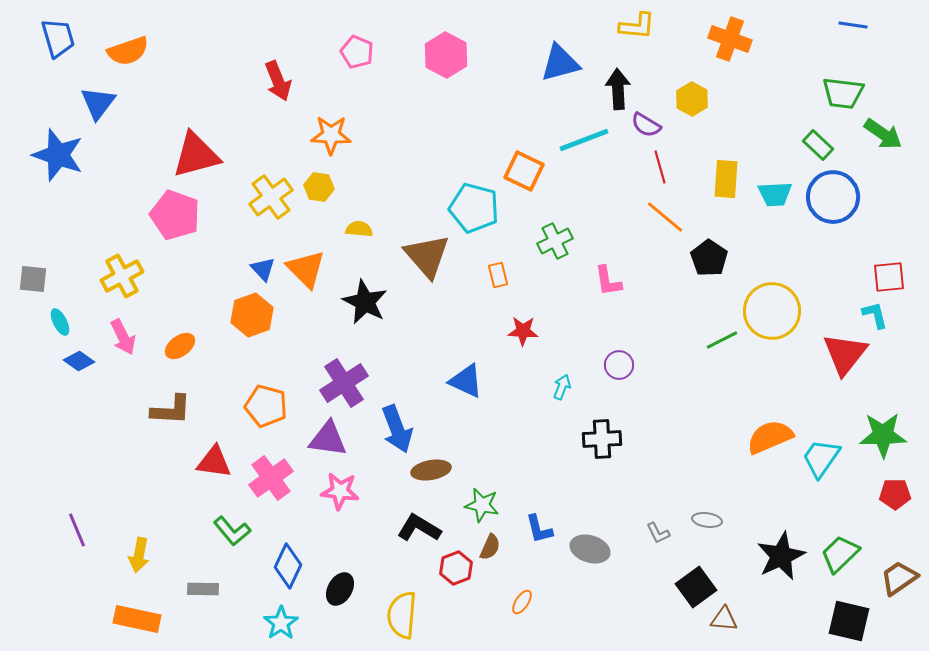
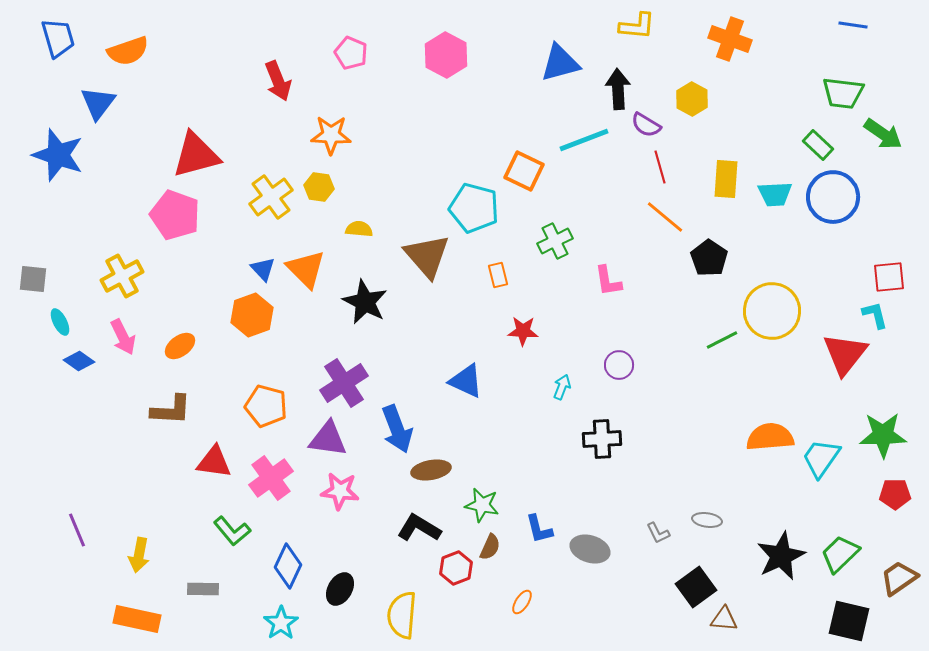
pink pentagon at (357, 52): moved 6 px left, 1 px down
orange semicircle at (770, 437): rotated 18 degrees clockwise
